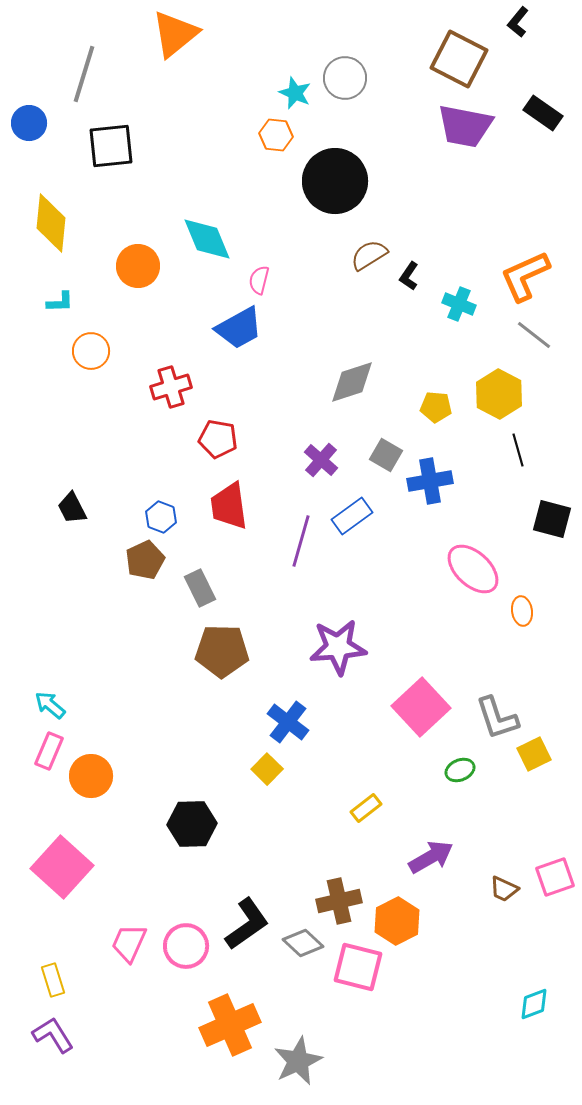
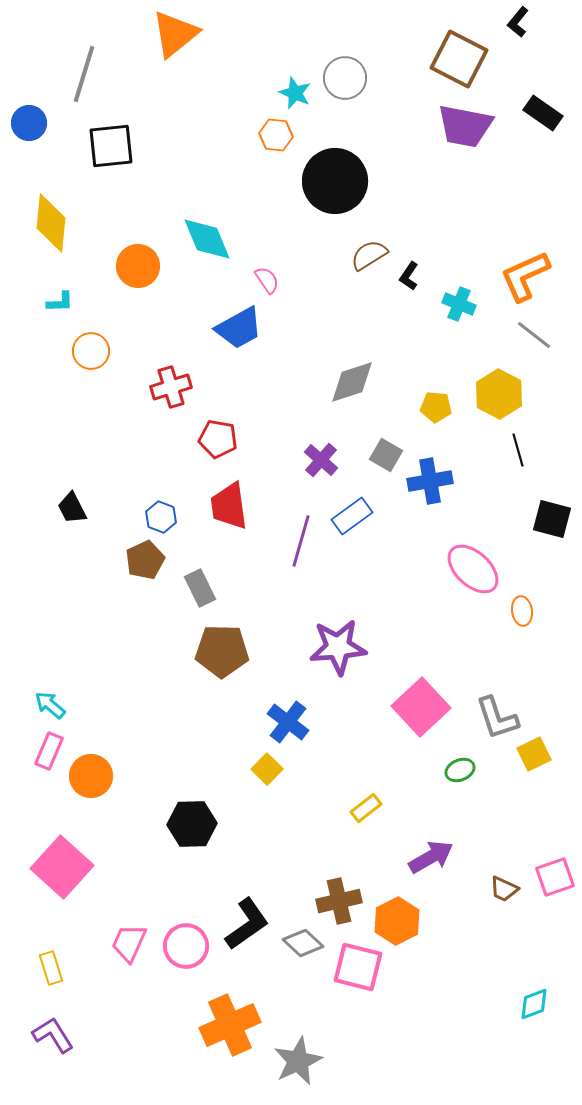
pink semicircle at (259, 280): moved 8 px right; rotated 132 degrees clockwise
yellow rectangle at (53, 980): moved 2 px left, 12 px up
